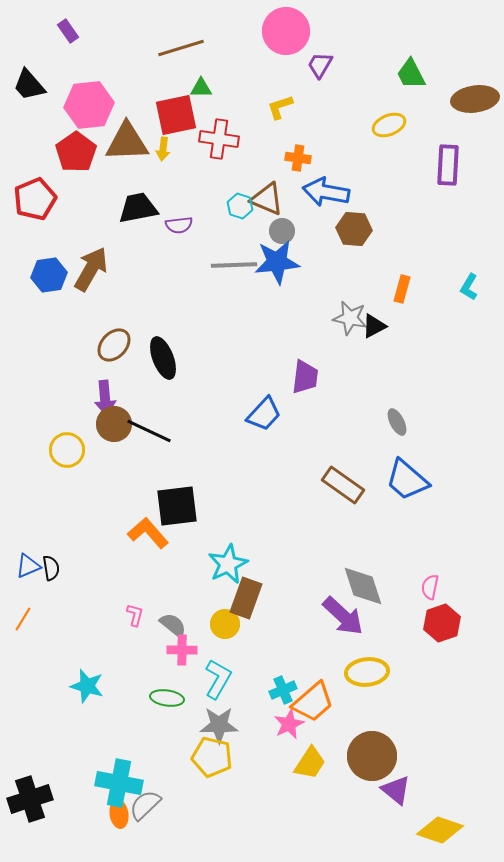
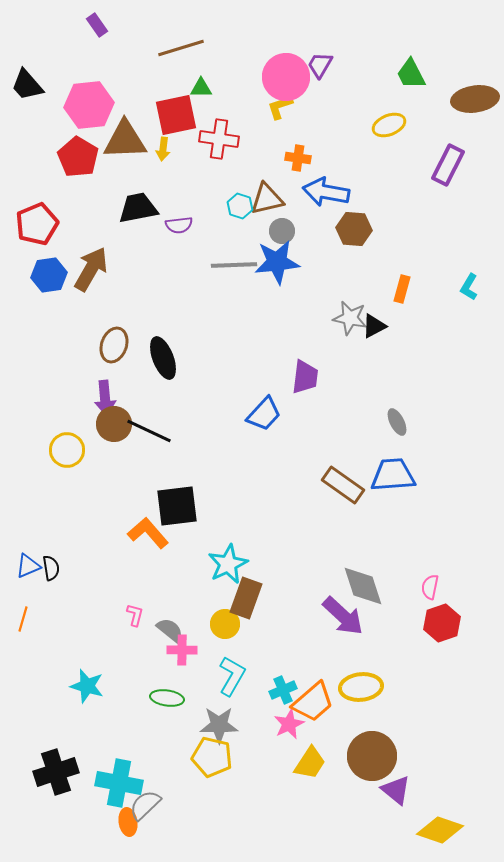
purple rectangle at (68, 31): moved 29 px right, 6 px up
pink circle at (286, 31): moved 46 px down
black trapezoid at (29, 85): moved 2 px left
brown triangle at (127, 142): moved 2 px left, 2 px up
red pentagon at (76, 152): moved 2 px right, 5 px down; rotated 6 degrees counterclockwise
purple rectangle at (448, 165): rotated 24 degrees clockwise
red pentagon at (35, 199): moved 2 px right, 25 px down
brown triangle at (267, 199): rotated 36 degrees counterclockwise
brown ellipse at (114, 345): rotated 24 degrees counterclockwise
blue trapezoid at (407, 480): moved 14 px left, 5 px up; rotated 135 degrees clockwise
orange line at (23, 619): rotated 15 degrees counterclockwise
gray semicircle at (173, 625): moved 3 px left, 5 px down
yellow ellipse at (367, 672): moved 6 px left, 15 px down
cyan L-shape at (218, 679): moved 14 px right, 3 px up
black cross at (30, 799): moved 26 px right, 27 px up
orange ellipse at (119, 814): moved 9 px right, 8 px down
